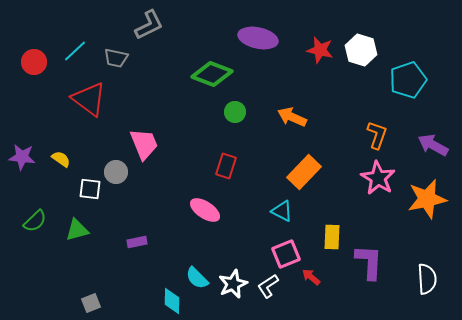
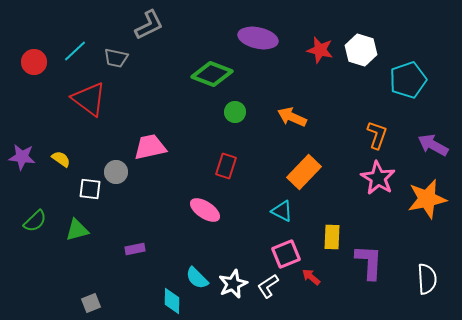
pink trapezoid: moved 6 px right, 3 px down; rotated 80 degrees counterclockwise
purple rectangle: moved 2 px left, 7 px down
